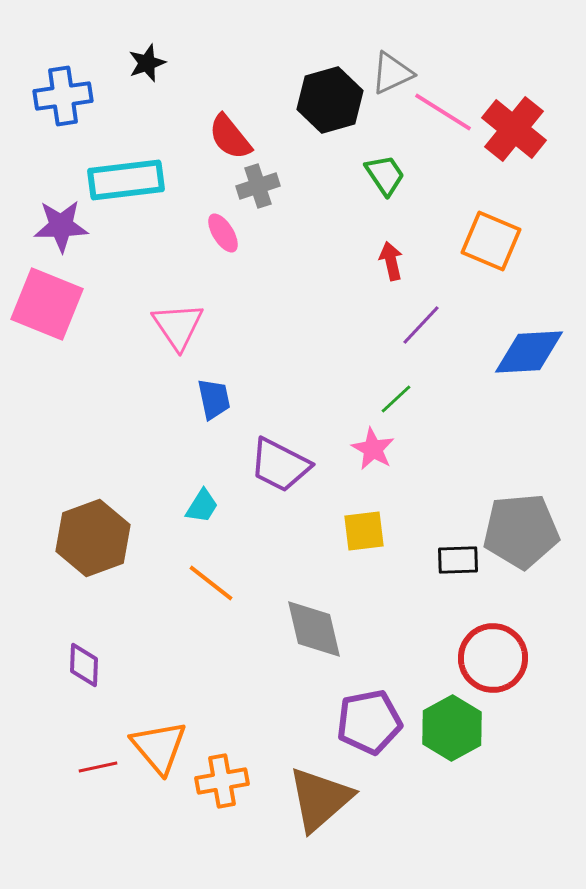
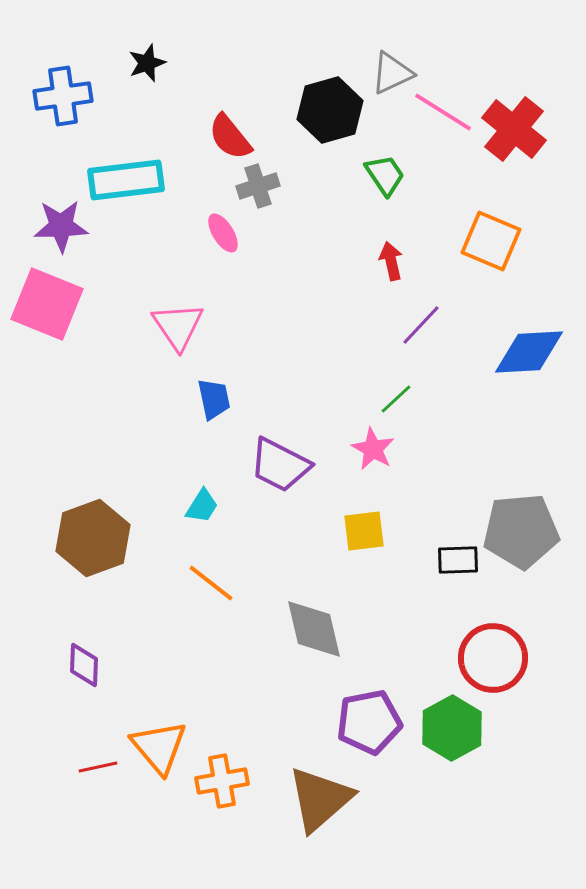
black hexagon: moved 10 px down
